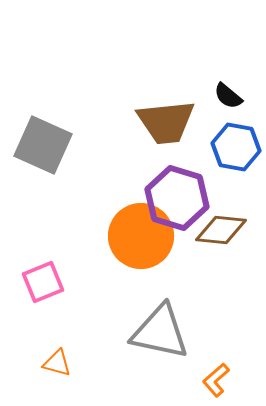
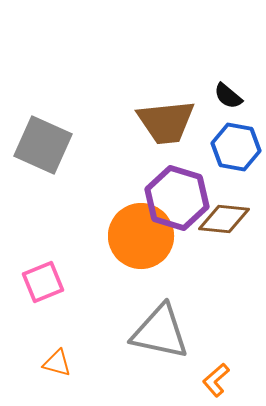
brown diamond: moved 3 px right, 11 px up
